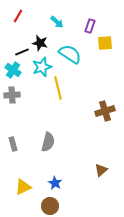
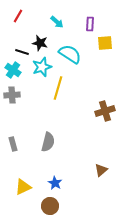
purple rectangle: moved 2 px up; rotated 16 degrees counterclockwise
black line: rotated 40 degrees clockwise
yellow line: rotated 30 degrees clockwise
